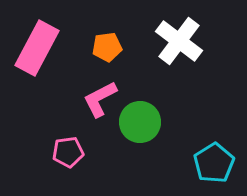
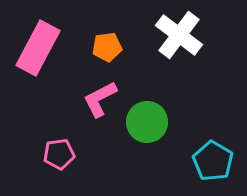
white cross: moved 6 px up
pink rectangle: moved 1 px right
green circle: moved 7 px right
pink pentagon: moved 9 px left, 2 px down
cyan pentagon: moved 1 px left, 2 px up; rotated 9 degrees counterclockwise
